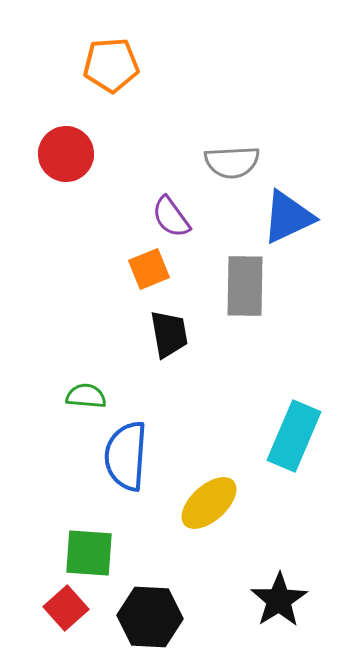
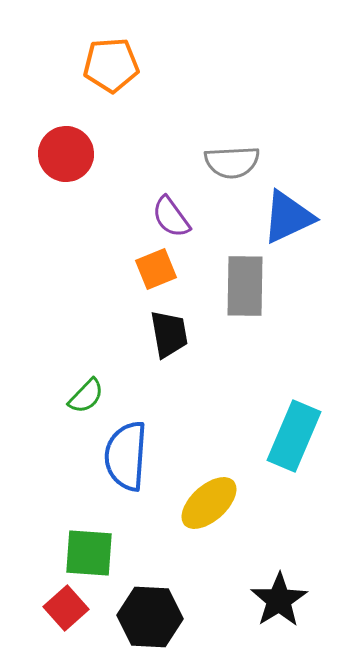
orange square: moved 7 px right
green semicircle: rotated 129 degrees clockwise
